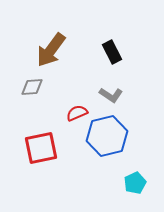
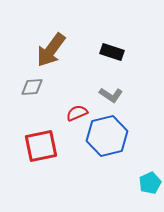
black rectangle: rotated 45 degrees counterclockwise
red square: moved 2 px up
cyan pentagon: moved 15 px right
